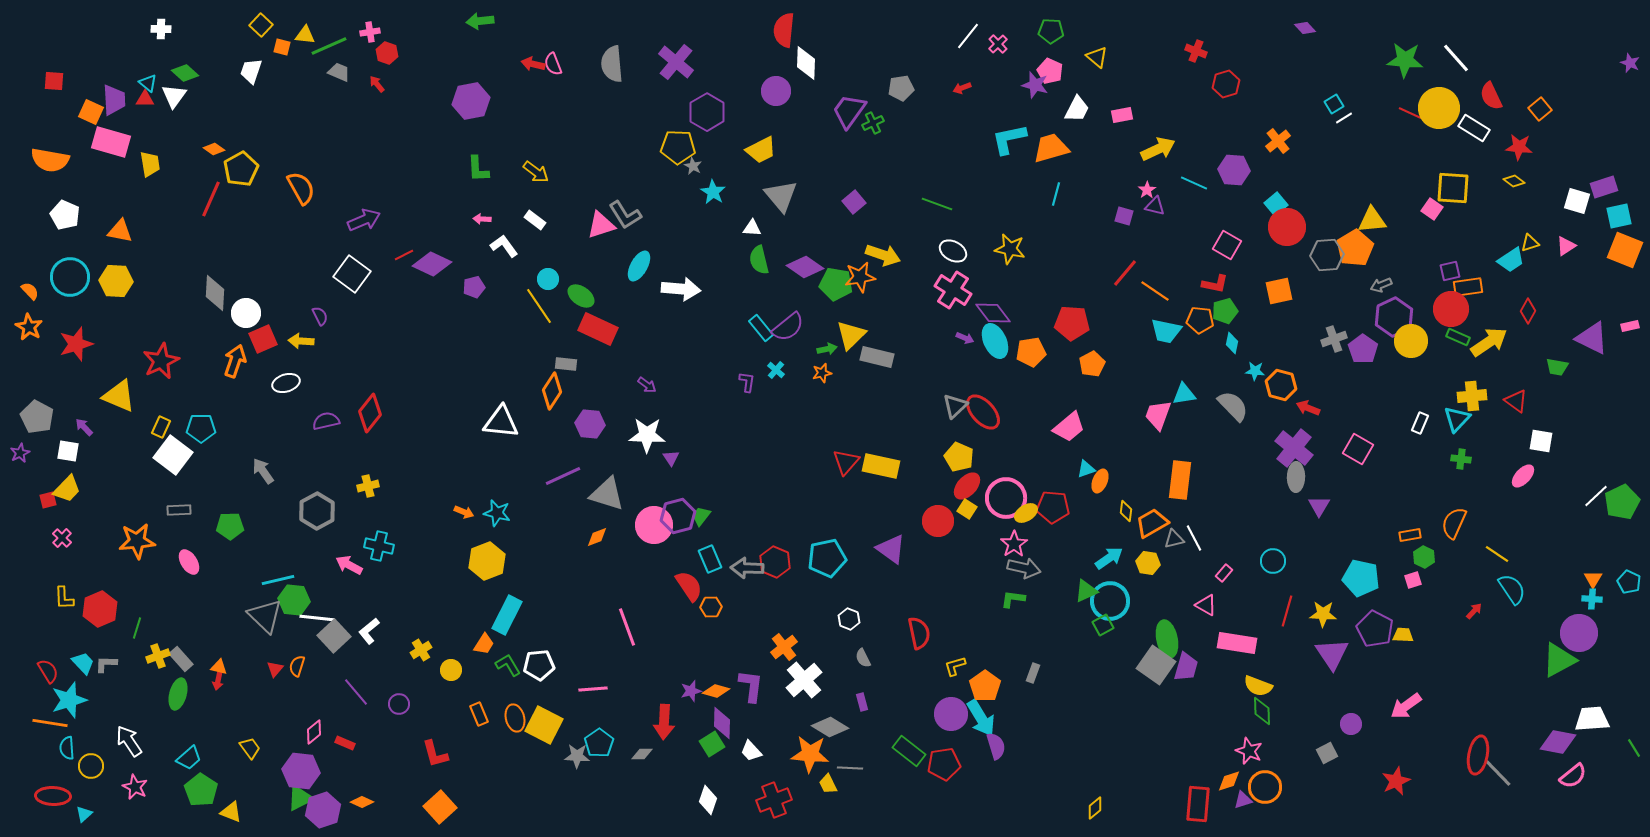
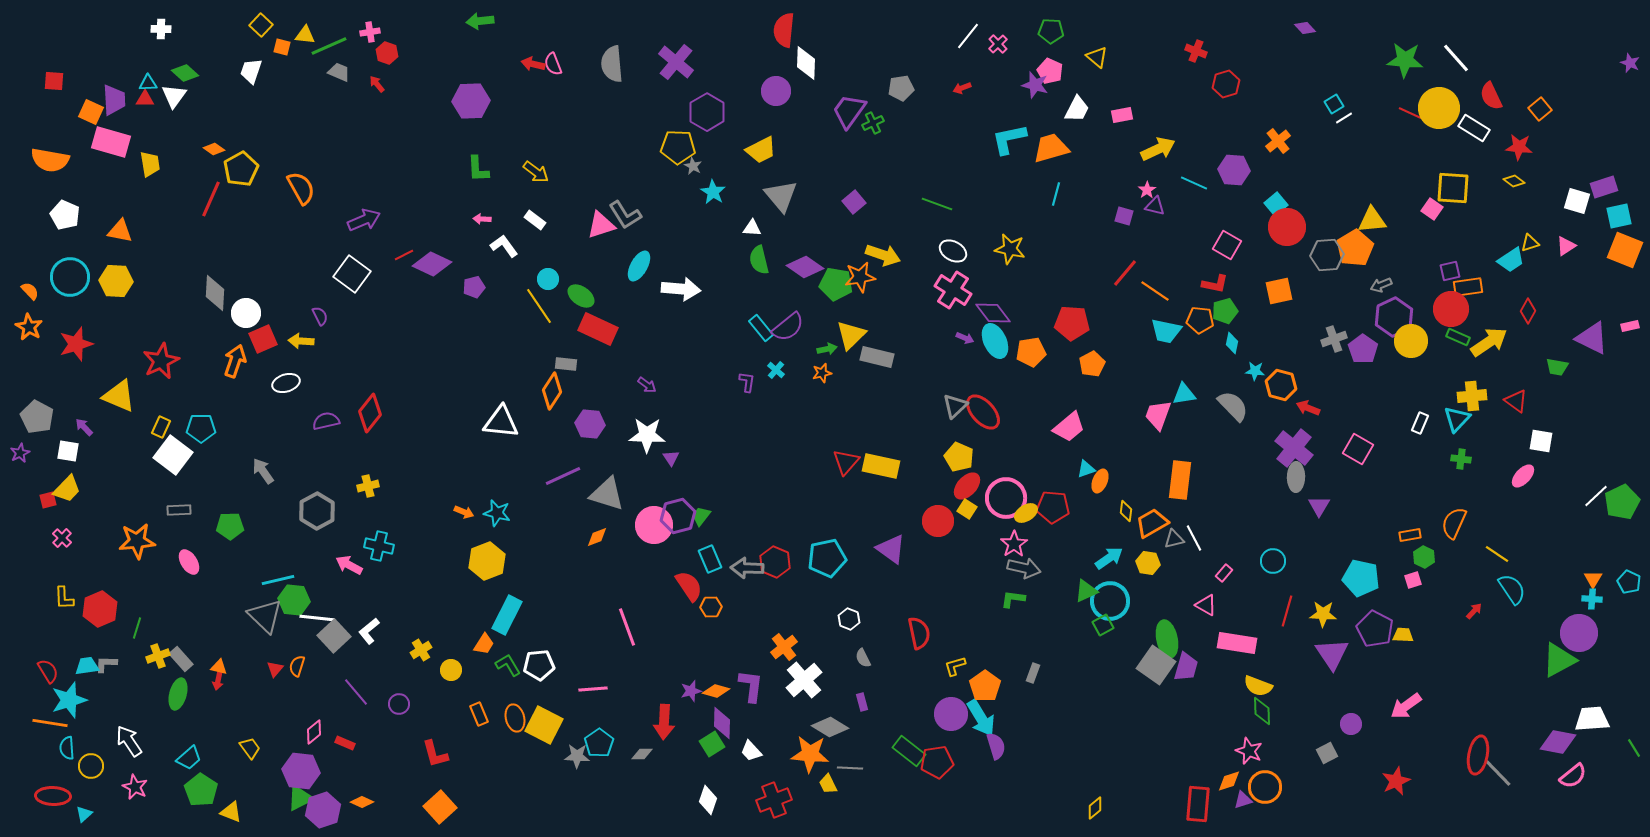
cyan triangle at (148, 83): rotated 42 degrees counterclockwise
purple hexagon at (471, 101): rotated 9 degrees clockwise
cyan trapezoid at (83, 663): moved 4 px right, 3 px down; rotated 55 degrees counterclockwise
red pentagon at (944, 764): moved 7 px left, 2 px up
